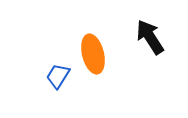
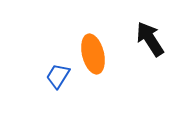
black arrow: moved 2 px down
